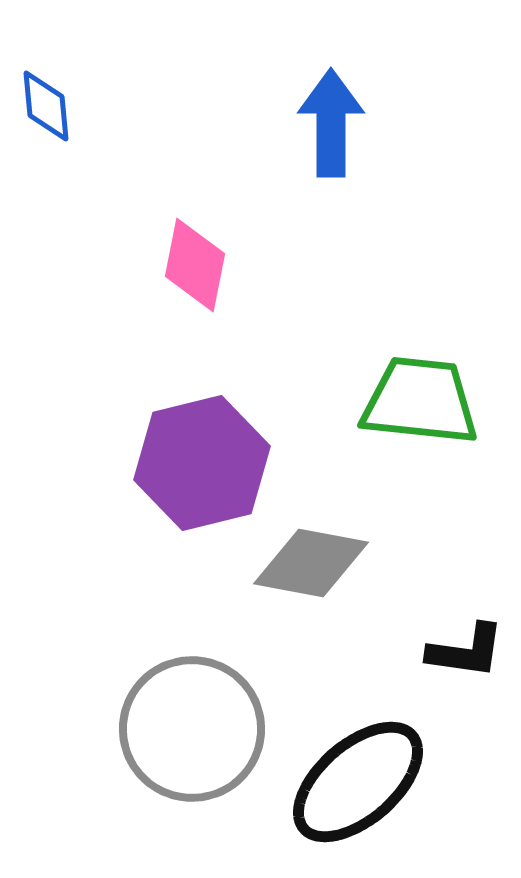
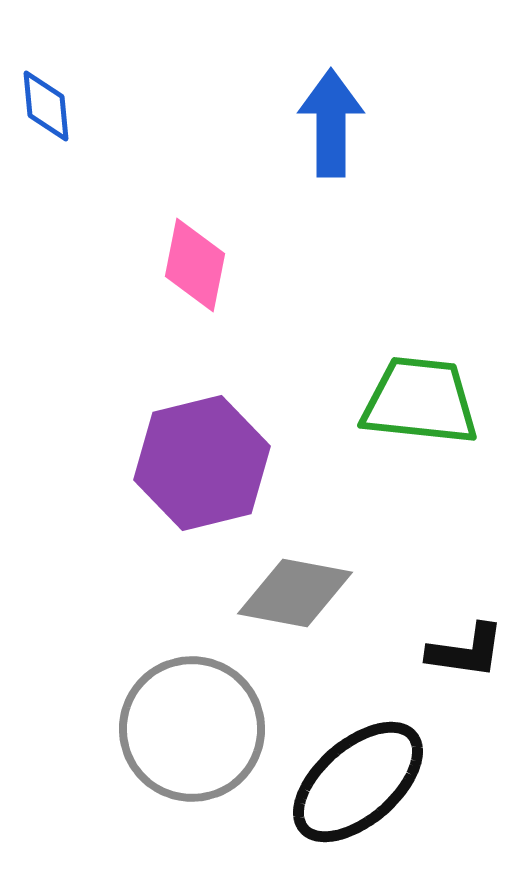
gray diamond: moved 16 px left, 30 px down
